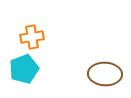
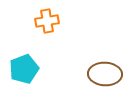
orange cross: moved 15 px right, 16 px up
